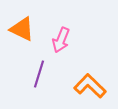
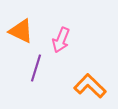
orange triangle: moved 1 px left, 2 px down
purple line: moved 3 px left, 6 px up
